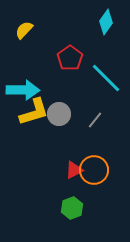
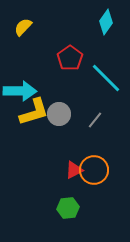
yellow semicircle: moved 1 px left, 3 px up
cyan arrow: moved 3 px left, 1 px down
green hexagon: moved 4 px left; rotated 15 degrees clockwise
